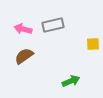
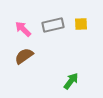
pink arrow: rotated 30 degrees clockwise
yellow square: moved 12 px left, 20 px up
green arrow: rotated 30 degrees counterclockwise
